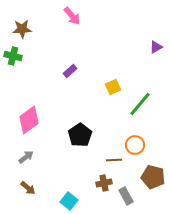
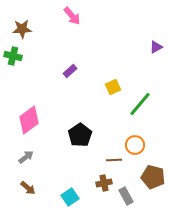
cyan square: moved 1 px right, 4 px up; rotated 18 degrees clockwise
